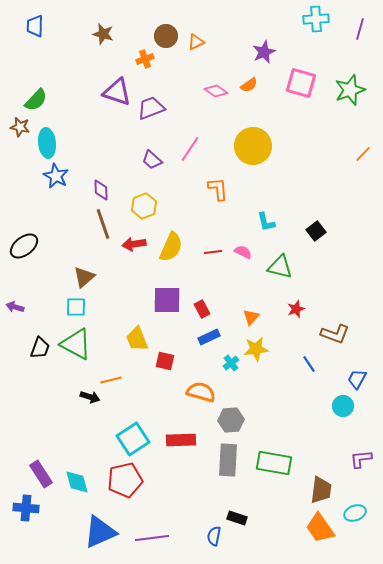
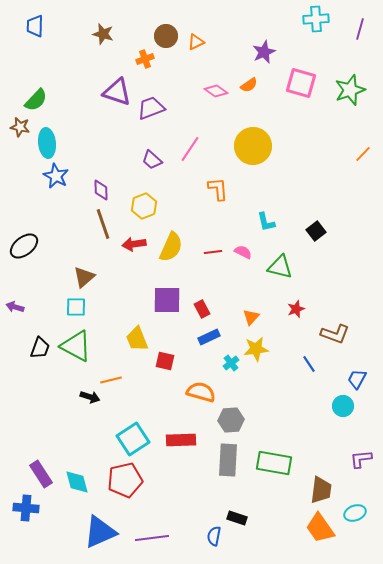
green triangle at (76, 344): moved 2 px down
